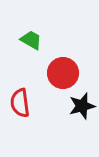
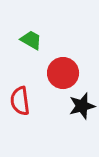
red semicircle: moved 2 px up
